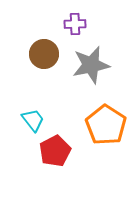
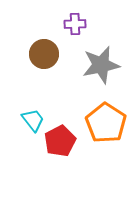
gray star: moved 10 px right
orange pentagon: moved 2 px up
red pentagon: moved 5 px right, 10 px up
